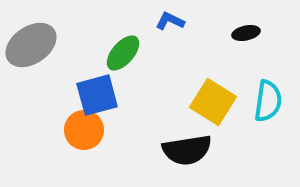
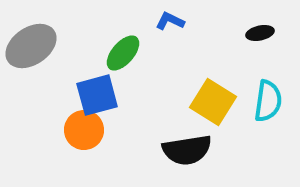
black ellipse: moved 14 px right
gray ellipse: moved 1 px down
